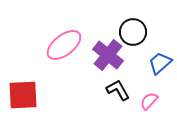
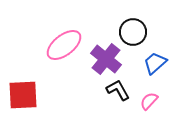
purple cross: moved 2 px left, 4 px down
blue trapezoid: moved 5 px left
